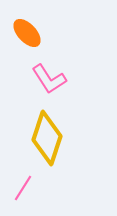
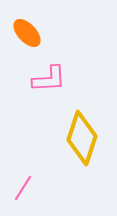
pink L-shape: rotated 60 degrees counterclockwise
yellow diamond: moved 35 px right
